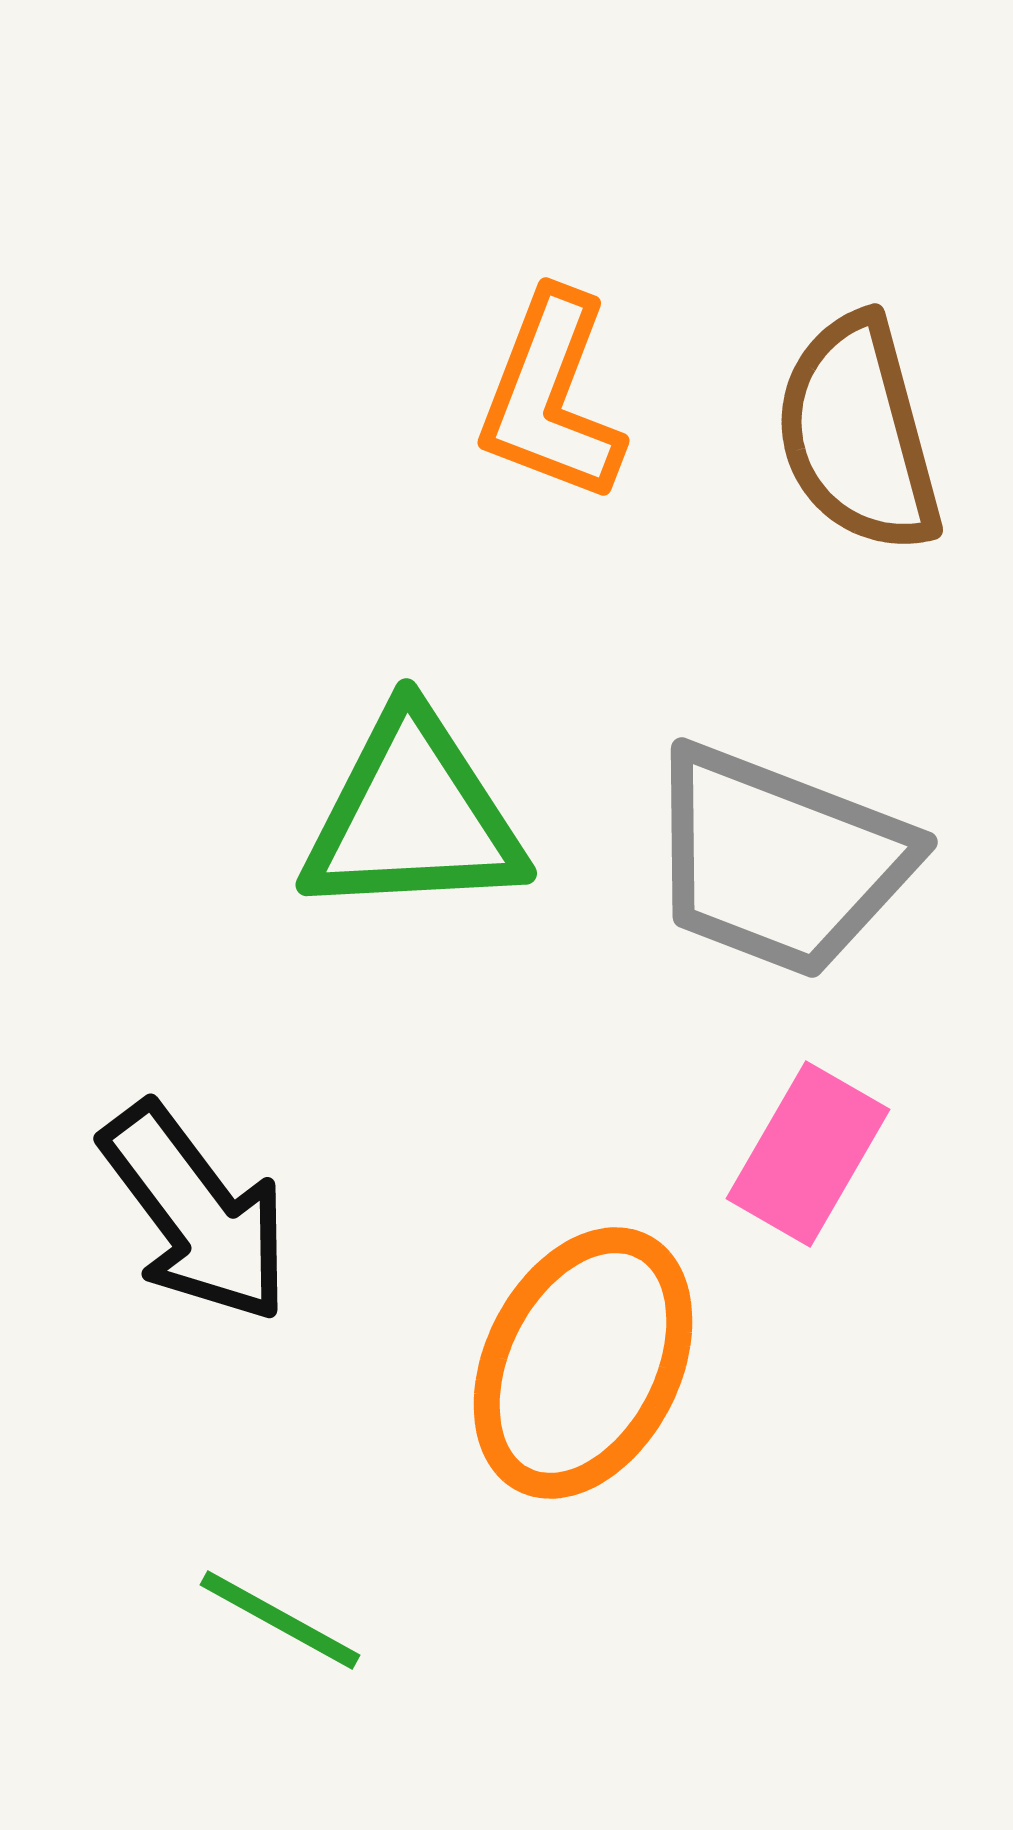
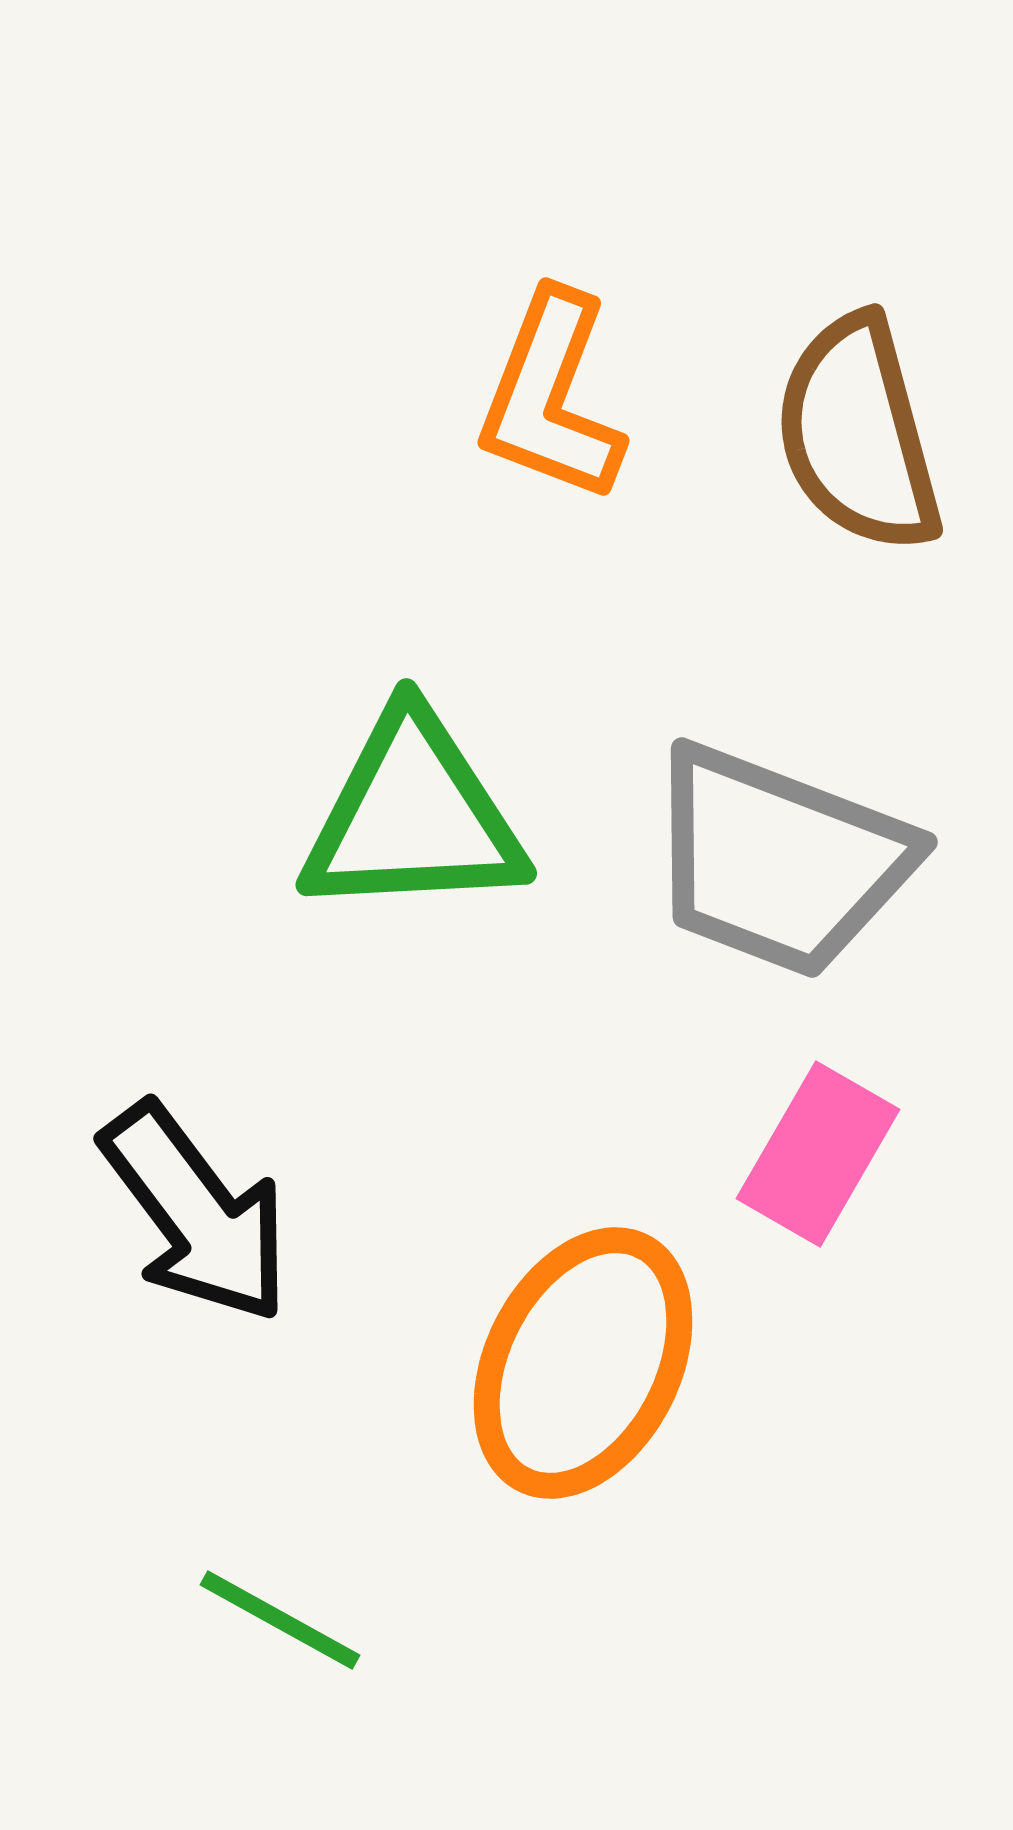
pink rectangle: moved 10 px right
